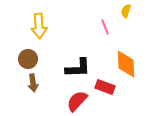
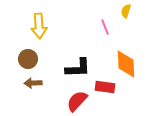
brown arrow: rotated 96 degrees clockwise
red rectangle: rotated 12 degrees counterclockwise
